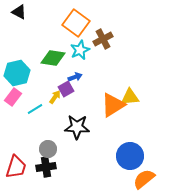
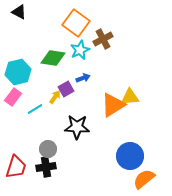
cyan hexagon: moved 1 px right, 1 px up
blue arrow: moved 8 px right, 1 px down
